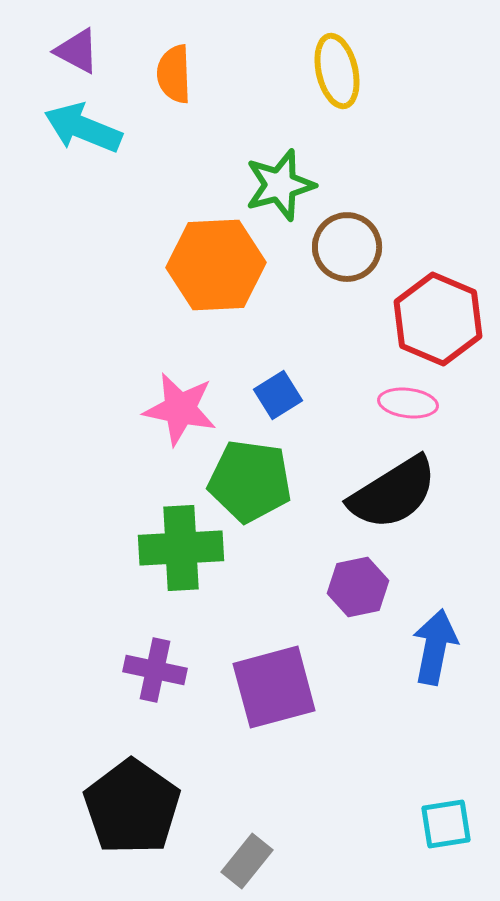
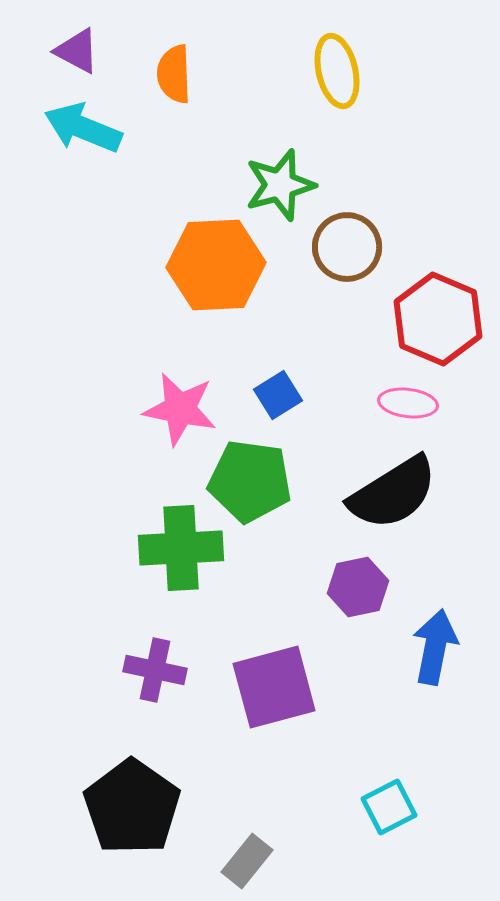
cyan square: moved 57 px left, 17 px up; rotated 18 degrees counterclockwise
